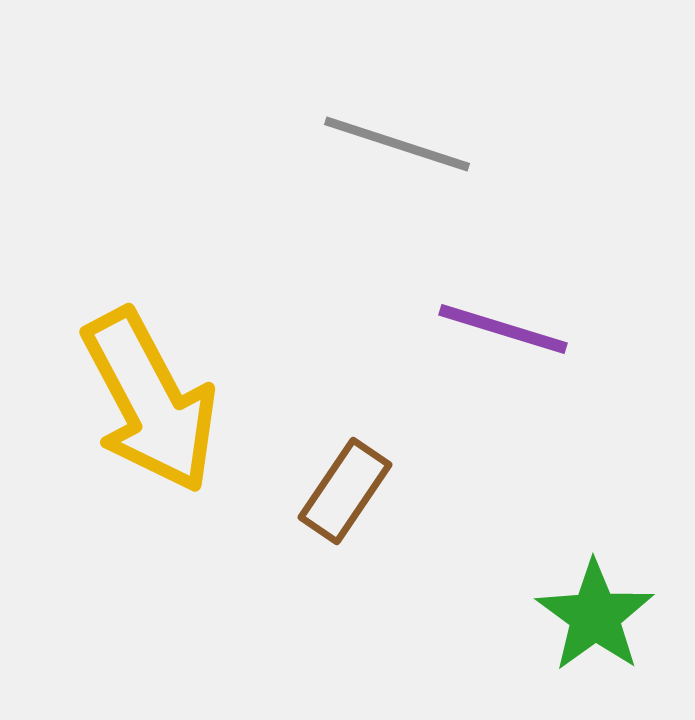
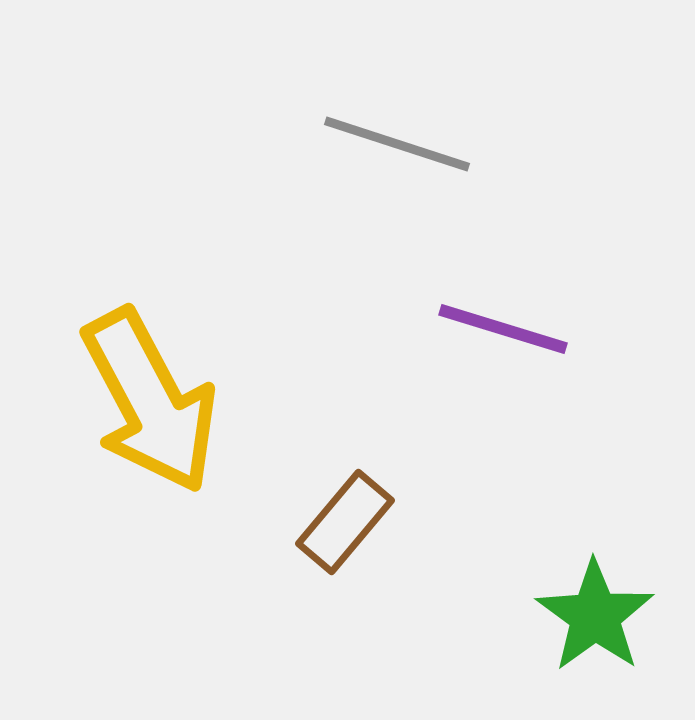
brown rectangle: moved 31 px down; rotated 6 degrees clockwise
